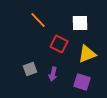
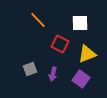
red square: moved 1 px right
purple square: moved 1 px left, 3 px up; rotated 18 degrees clockwise
